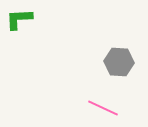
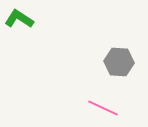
green L-shape: rotated 36 degrees clockwise
